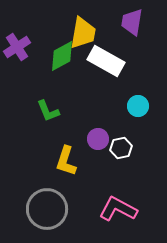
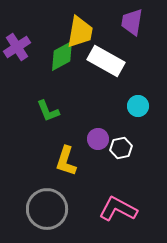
yellow trapezoid: moved 3 px left, 1 px up
